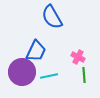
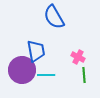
blue semicircle: moved 2 px right
blue trapezoid: rotated 35 degrees counterclockwise
purple circle: moved 2 px up
cyan line: moved 3 px left, 1 px up; rotated 12 degrees clockwise
